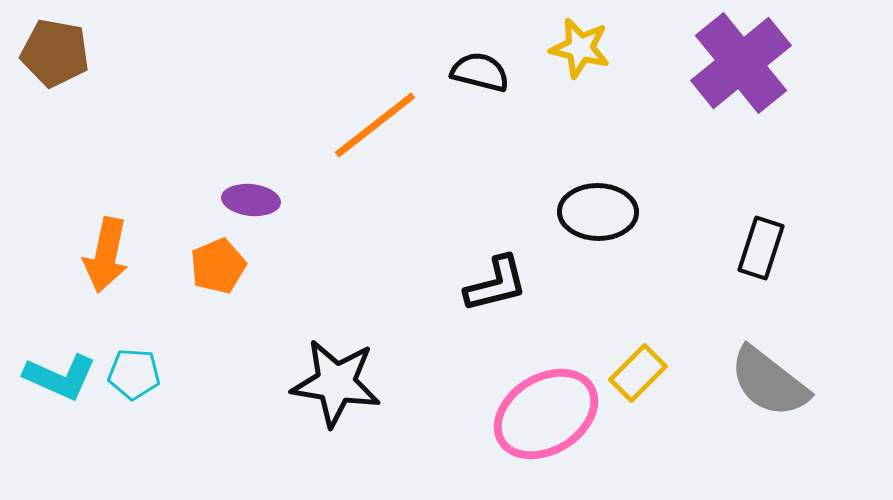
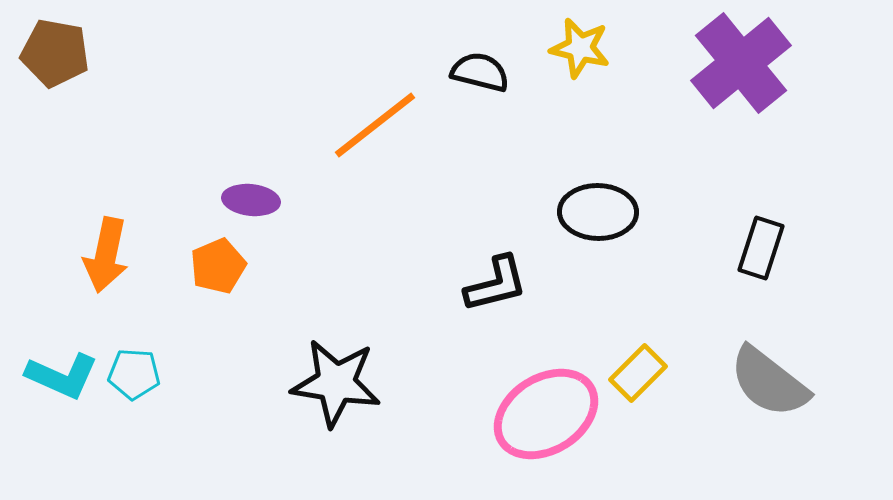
cyan L-shape: moved 2 px right, 1 px up
